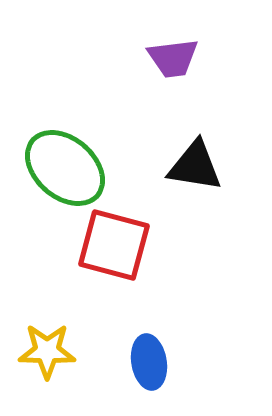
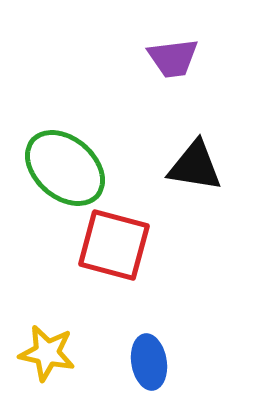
yellow star: moved 2 px down; rotated 10 degrees clockwise
